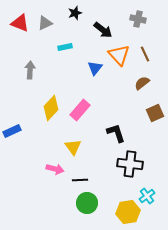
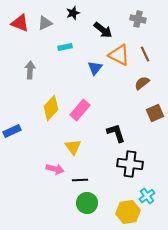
black star: moved 2 px left
orange triangle: rotated 20 degrees counterclockwise
